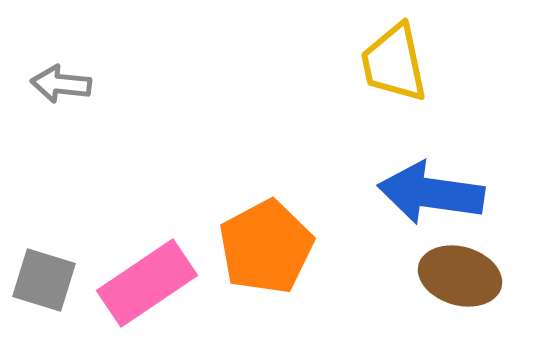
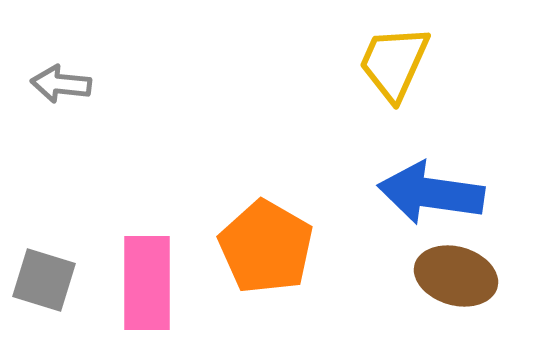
yellow trapezoid: rotated 36 degrees clockwise
orange pentagon: rotated 14 degrees counterclockwise
brown ellipse: moved 4 px left
pink rectangle: rotated 56 degrees counterclockwise
